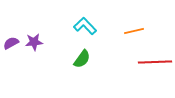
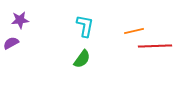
cyan L-shape: rotated 55 degrees clockwise
purple star: moved 14 px left, 22 px up
red line: moved 16 px up
